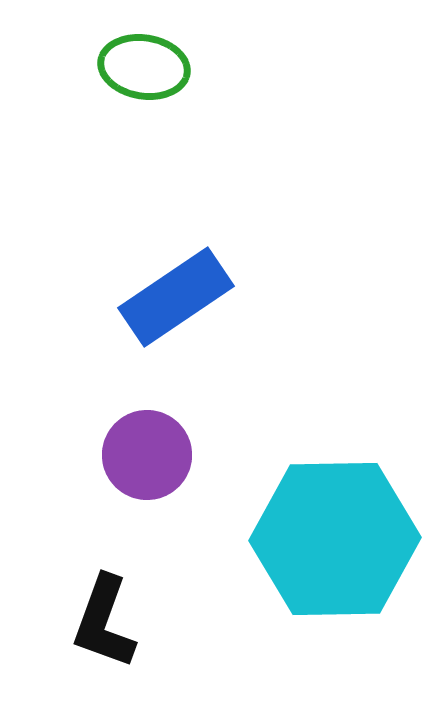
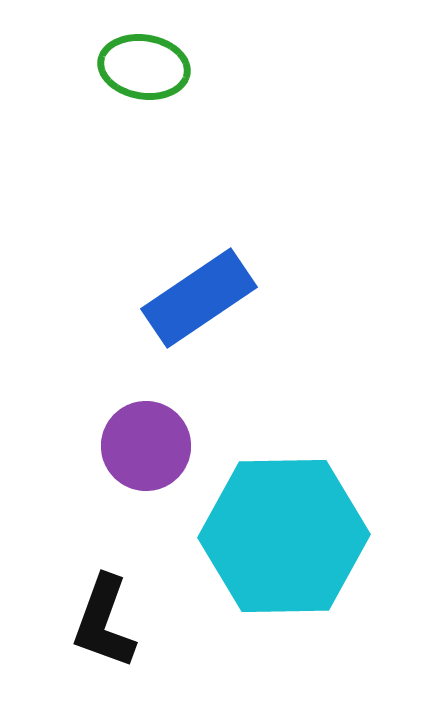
blue rectangle: moved 23 px right, 1 px down
purple circle: moved 1 px left, 9 px up
cyan hexagon: moved 51 px left, 3 px up
